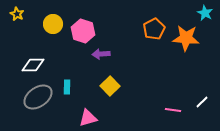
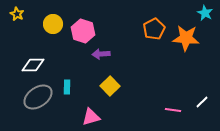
pink triangle: moved 3 px right, 1 px up
